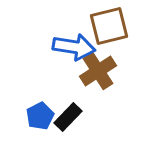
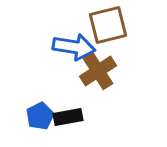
brown square: moved 1 px left, 1 px up
black rectangle: rotated 36 degrees clockwise
